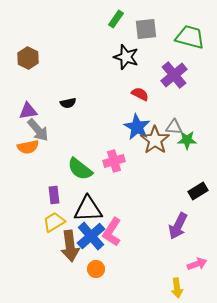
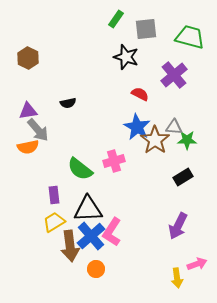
black rectangle: moved 15 px left, 14 px up
yellow arrow: moved 10 px up
